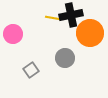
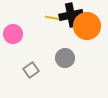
orange circle: moved 3 px left, 7 px up
